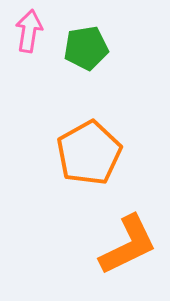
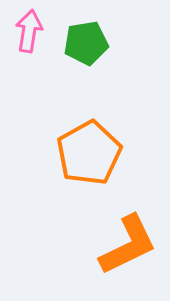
green pentagon: moved 5 px up
